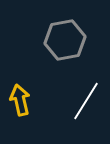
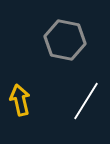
gray hexagon: rotated 21 degrees clockwise
